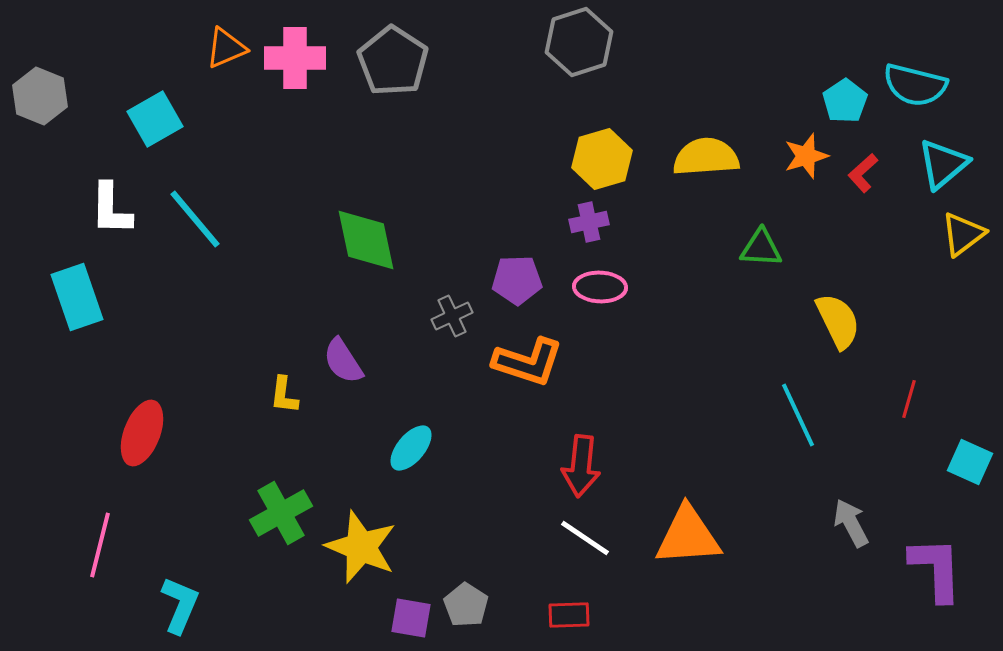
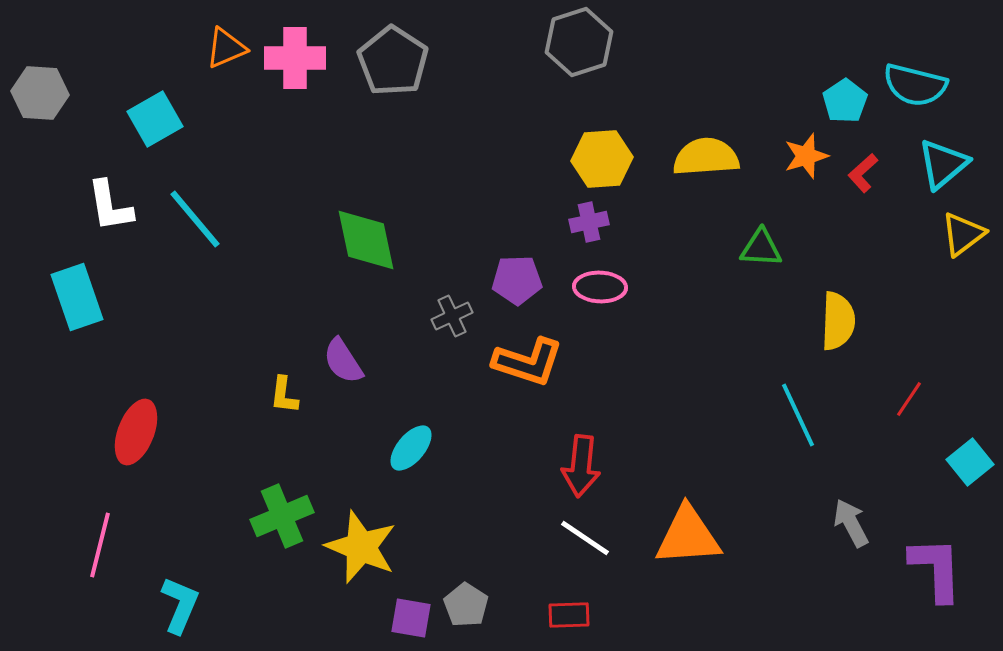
gray hexagon at (40, 96): moved 3 px up; rotated 18 degrees counterclockwise
yellow hexagon at (602, 159): rotated 12 degrees clockwise
white L-shape at (111, 209): moved 1 px left, 3 px up; rotated 10 degrees counterclockwise
yellow semicircle at (838, 321): rotated 28 degrees clockwise
red line at (909, 399): rotated 18 degrees clockwise
red ellipse at (142, 433): moved 6 px left, 1 px up
cyan square at (970, 462): rotated 27 degrees clockwise
green cross at (281, 513): moved 1 px right, 3 px down; rotated 6 degrees clockwise
